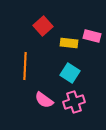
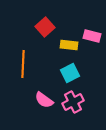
red square: moved 2 px right, 1 px down
yellow rectangle: moved 2 px down
orange line: moved 2 px left, 2 px up
cyan square: rotated 30 degrees clockwise
pink cross: moved 1 px left; rotated 10 degrees counterclockwise
